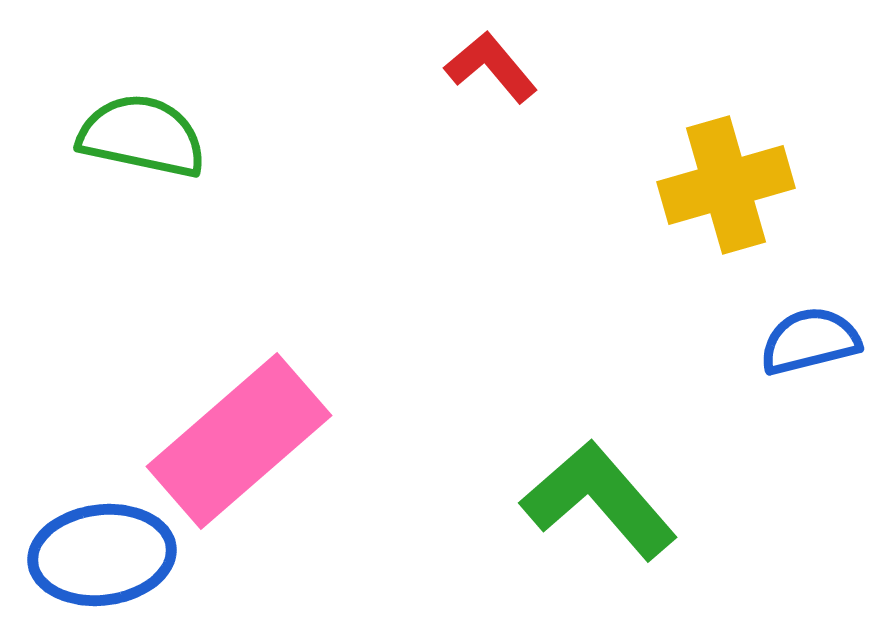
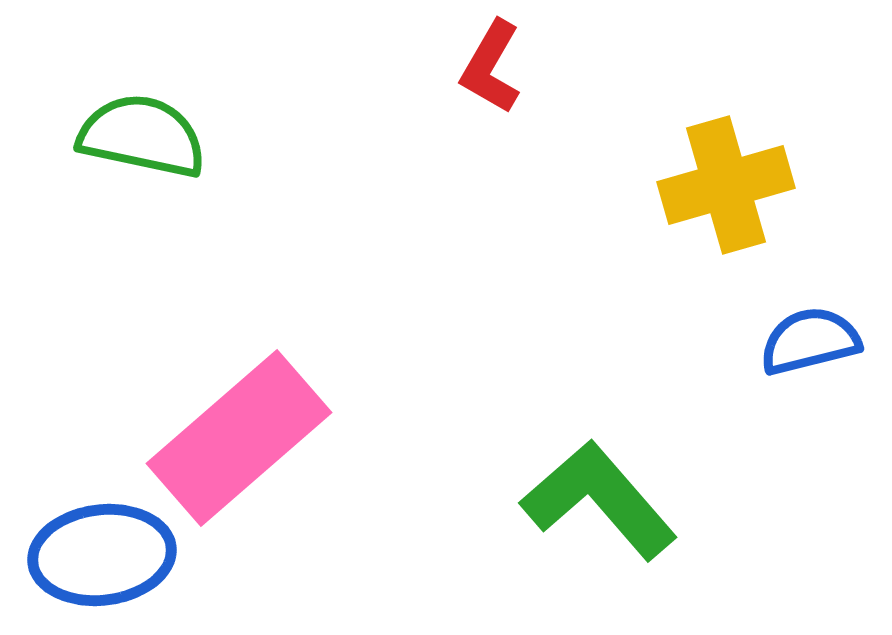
red L-shape: rotated 110 degrees counterclockwise
pink rectangle: moved 3 px up
